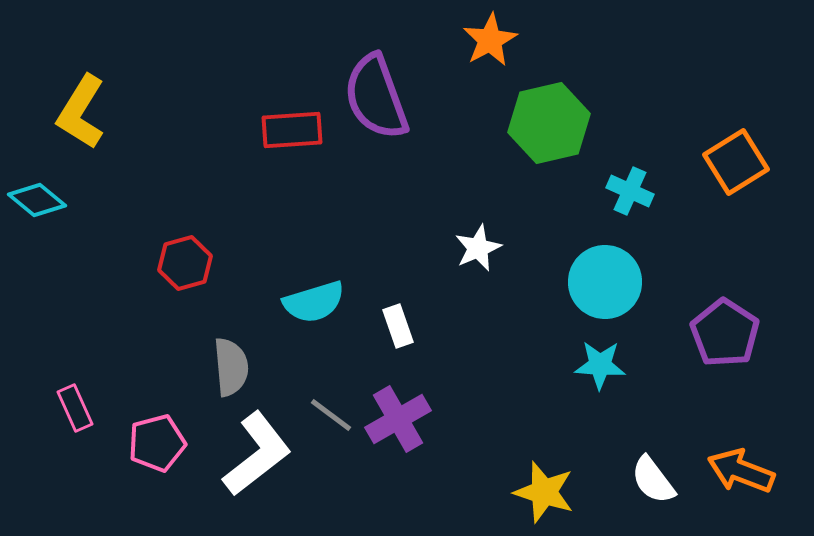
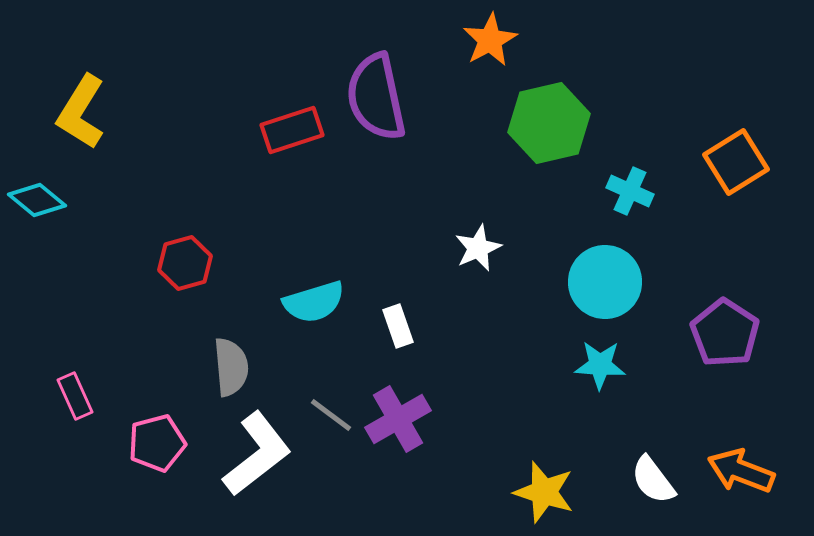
purple semicircle: rotated 8 degrees clockwise
red rectangle: rotated 14 degrees counterclockwise
pink rectangle: moved 12 px up
